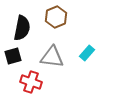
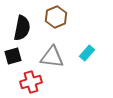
red cross: rotated 35 degrees counterclockwise
